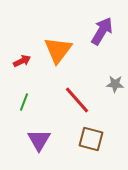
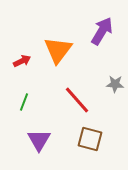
brown square: moved 1 px left
